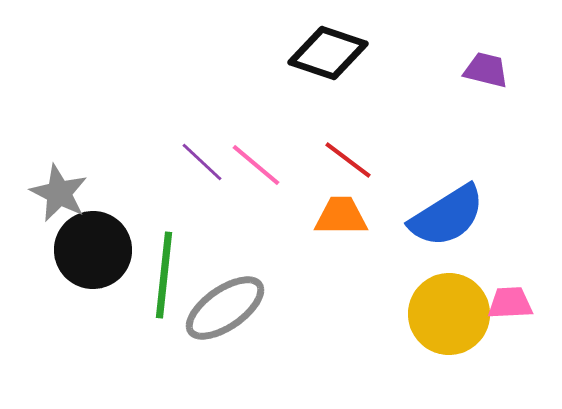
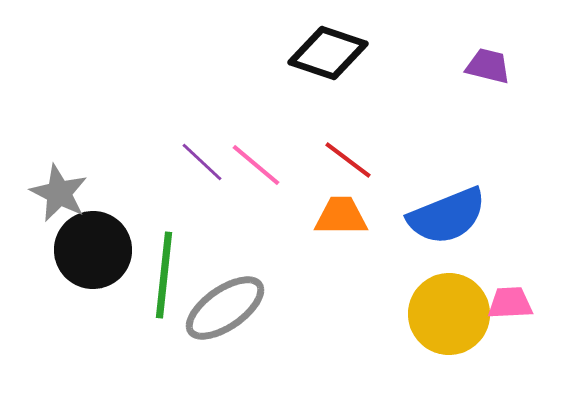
purple trapezoid: moved 2 px right, 4 px up
blue semicircle: rotated 10 degrees clockwise
